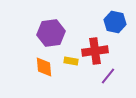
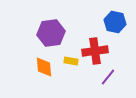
purple line: moved 1 px down
